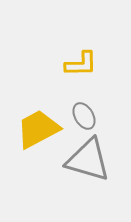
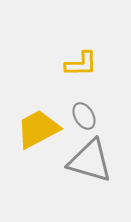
gray triangle: moved 2 px right, 1 px down
